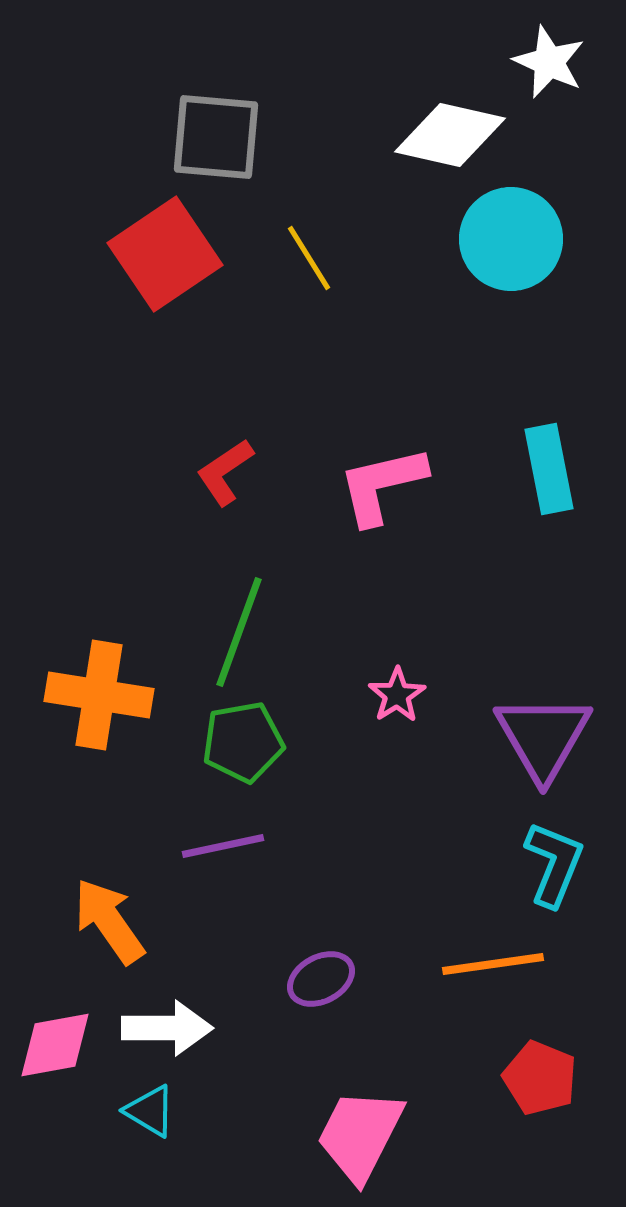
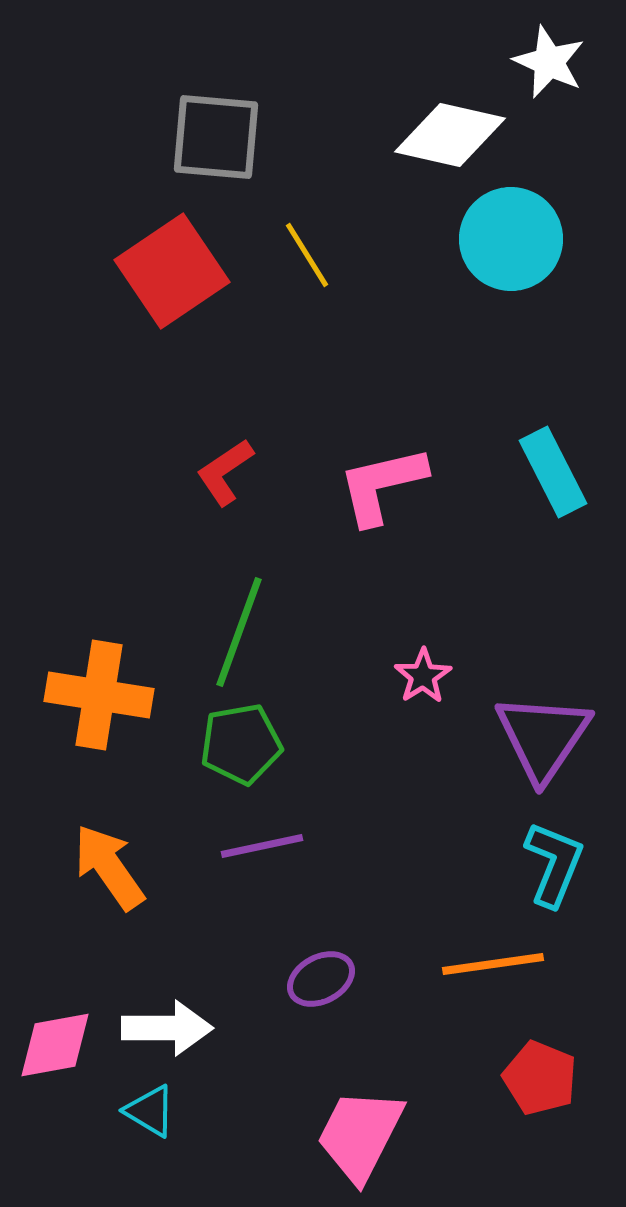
red square: moved 7 px right, 17 px down
yellow line: moved 2 px left, 3 px up
cyan rectangle: moved 4 px right, 3 px down; rotated 16 degrees counterclockwise
pink star: moved 26 px right, 19 px up
purple triangle: rotated 4 degrees clockwise
green pentagon: moved 2 px left, 2 px down
purple line: moved 39 px right
orange arrow: moved 54 px up
